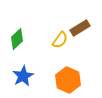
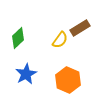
green diamond: moved 1 px right, 1 px up
blue star: moved 3 px right, 2 px up
